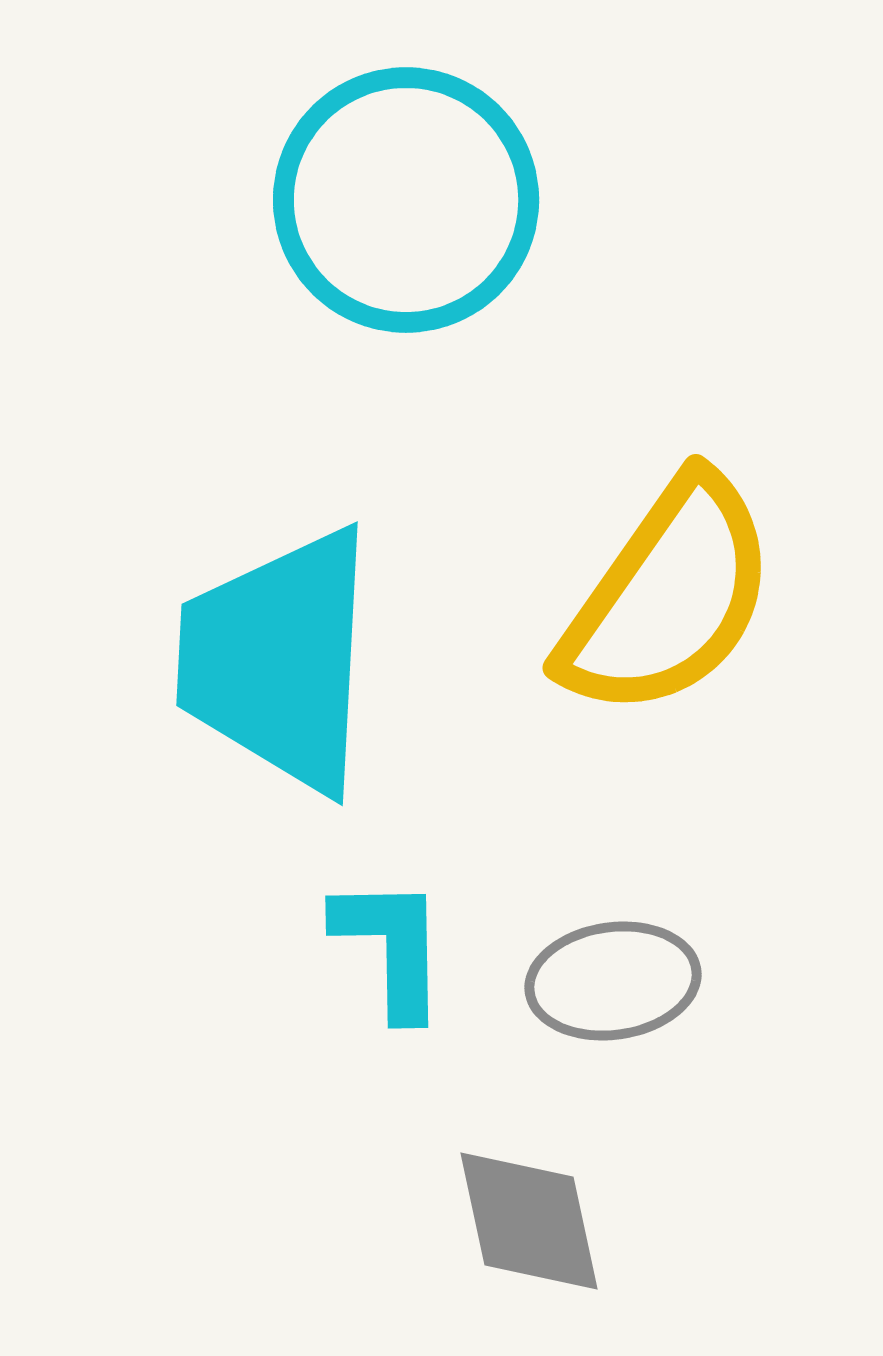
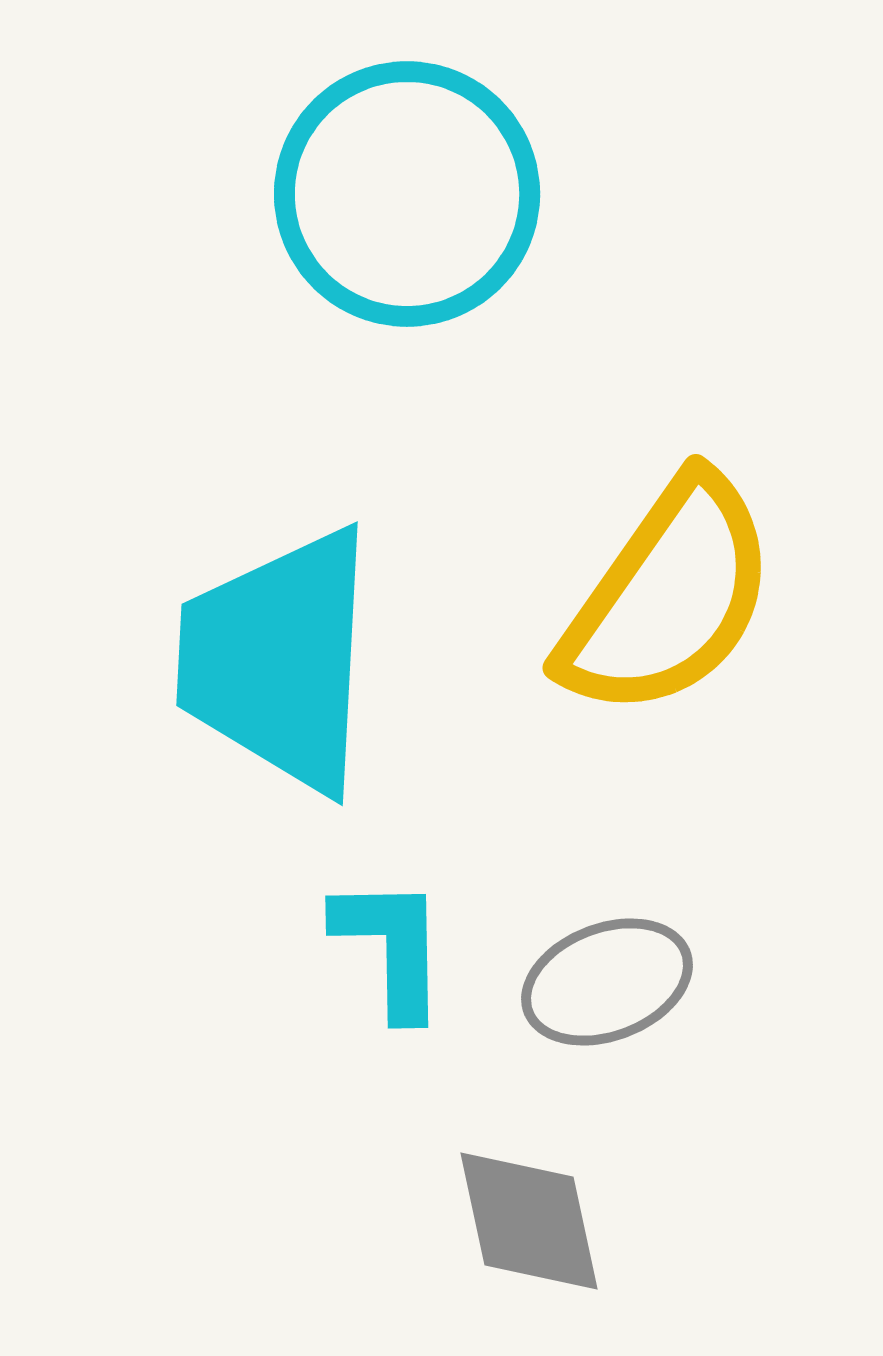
cyan circle: moved 1 px right, 6 px up
gray ellipse: moved 6 px left, 1 px down; rotated 13 degrees counterclockwise
